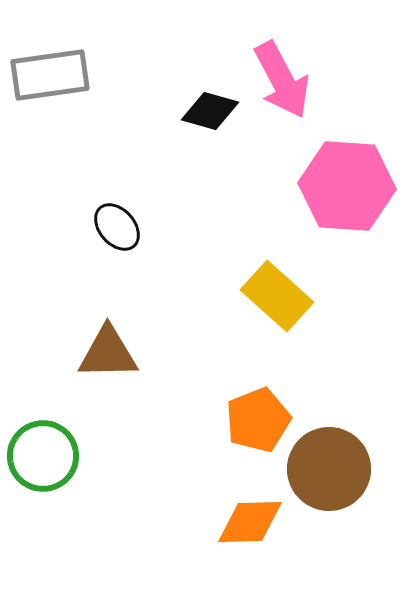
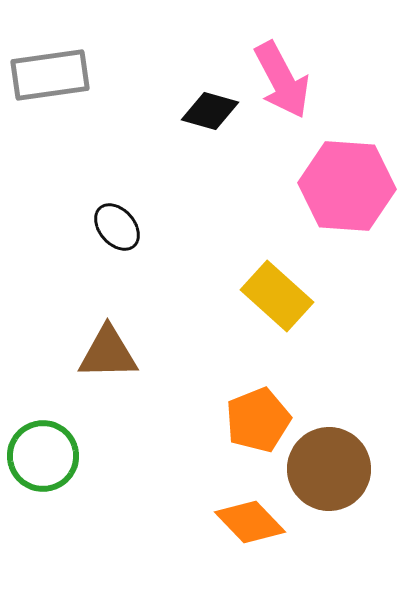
orange diamond: rotated 48 degrees clockwise
